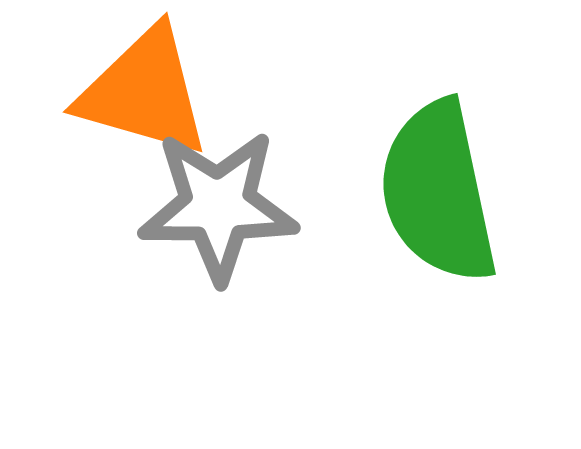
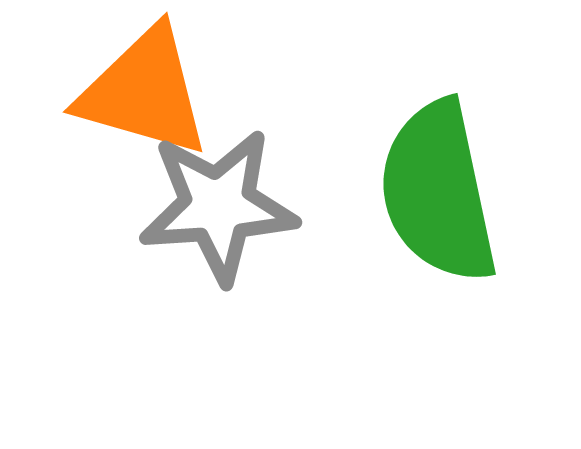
gray star: rotated 4 degrees counterclockwise
